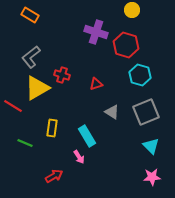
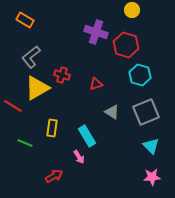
orange rectangle: moved 5 px left, 5 px down
